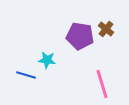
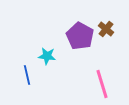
purple pentagon: rotated 20 degrees clockwise
cyan star: moved 4 px up
blue line: moved 1 px right; rotated 60 degrees clockwise
